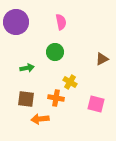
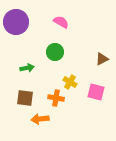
pink semicircle: rotated 49 degrees counterclockwise
brown square: moved 1 px left, 1 px up
pink square: moved 12 px up
